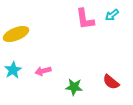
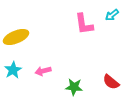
pink L-shape: moved 1 px left, 5 px down
yellow ellipse: moved 3 px down
